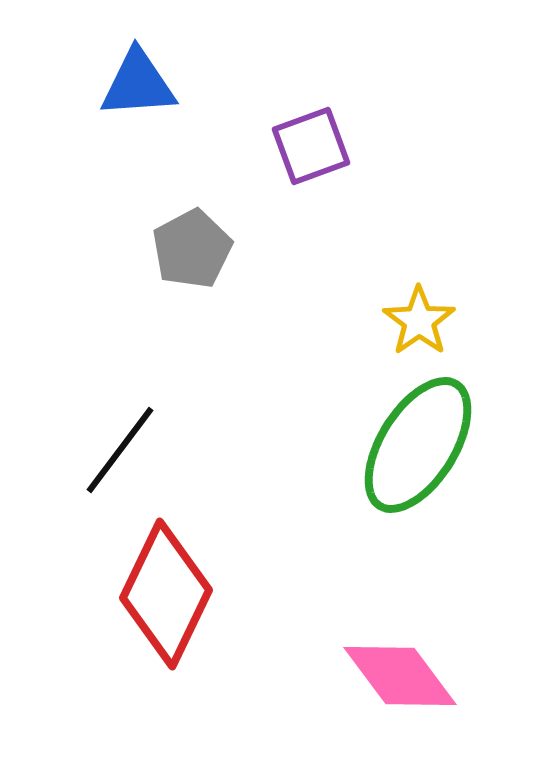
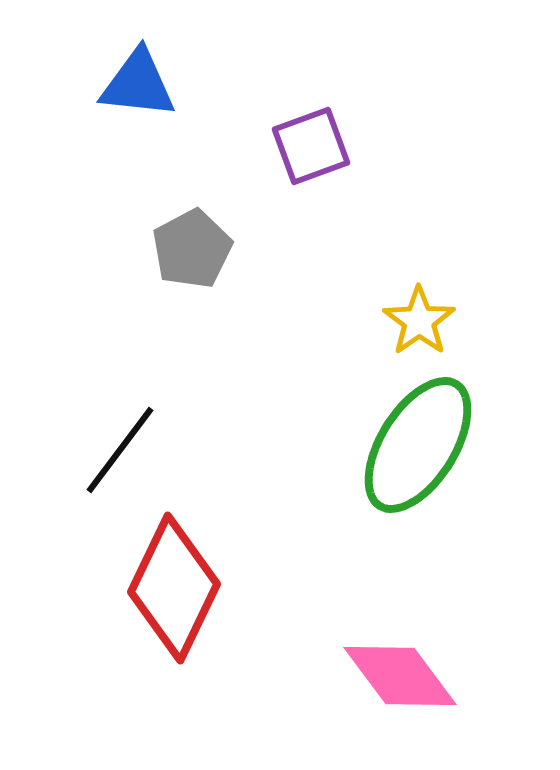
blue triangle: rotated 10 degrees clockwise
red diamond: moved 8 px right, 6 px up
